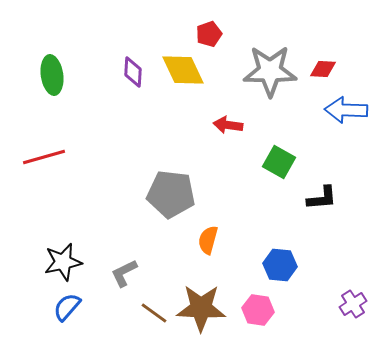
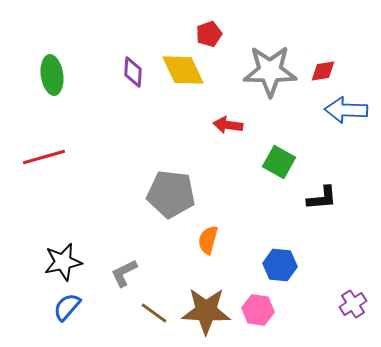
red diamond: moved 2 px down; rotated 12 degrees counterclockwise
brown star: moved 5 px right, 3 px down
